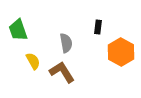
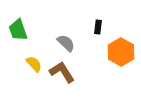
gray semicircle: rotated 36 degrees counterclockwise
yellow semicircle: moved 1 px right, 3 px down; rotated 12 degrees counterclockwise
